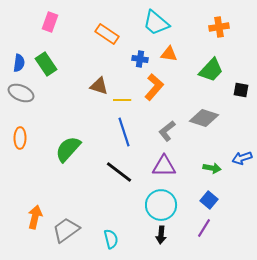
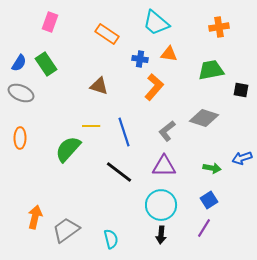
blue semicircle: rotated 24 degrees clockwise
green trapezoid: rotated 144 degrees counterclockwise
yellow line: moved 31 px left, 26 px down
blue square: rotated 18 degrees clockwise
